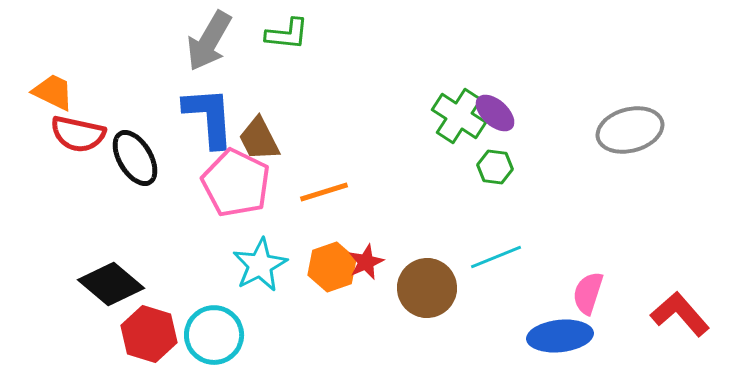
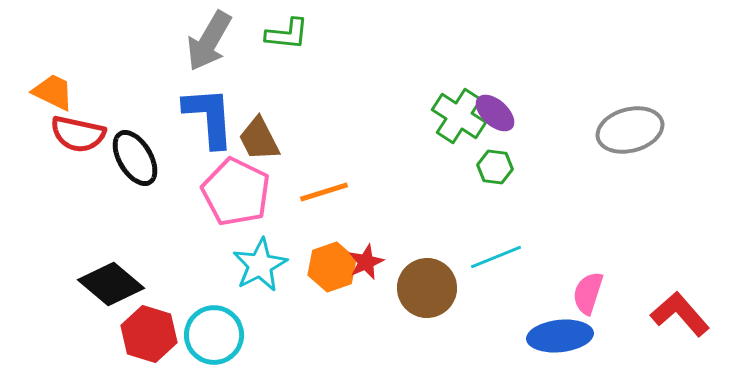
pink pentagon: moved 9 px down
